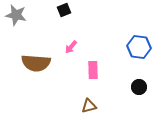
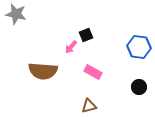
black square: moved 22 px right, 25 px down
gray star: moved 1 px up
brown semicircle: moved 7 px right, 8 px down
pink rectangle: moved 2 px down; rotated 60 degrees counterclockwise
